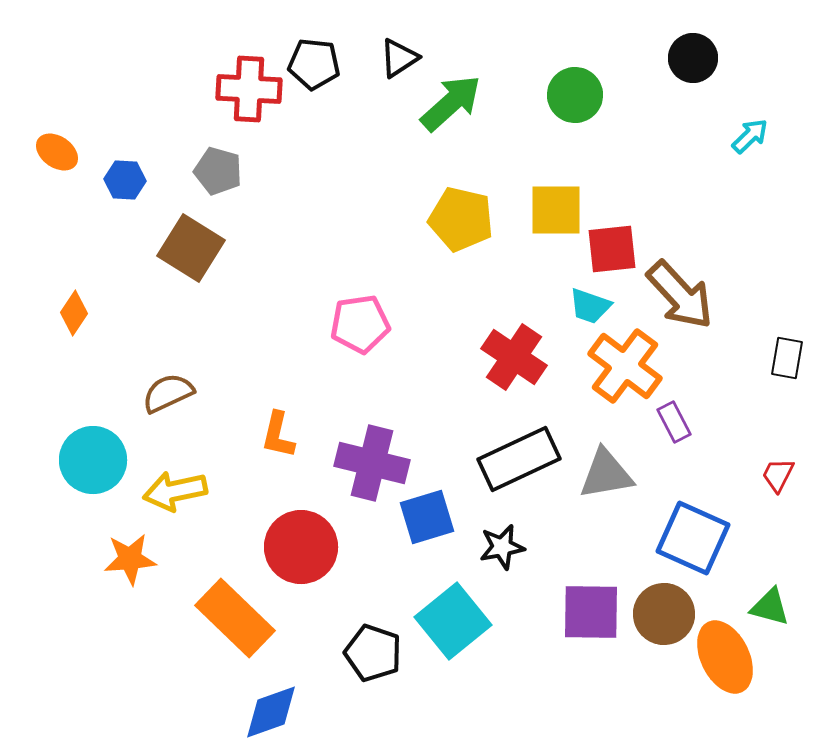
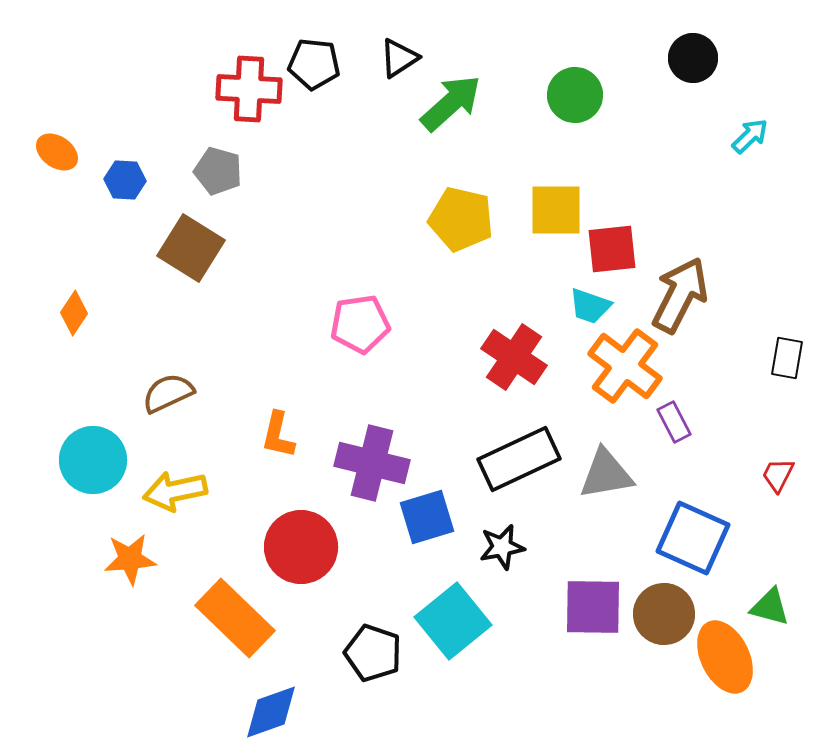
brown arrow at (680, 295): rotated 110 degrees counterclockwise
purple square at (591, 612): moved 2 px right, 5 px up
